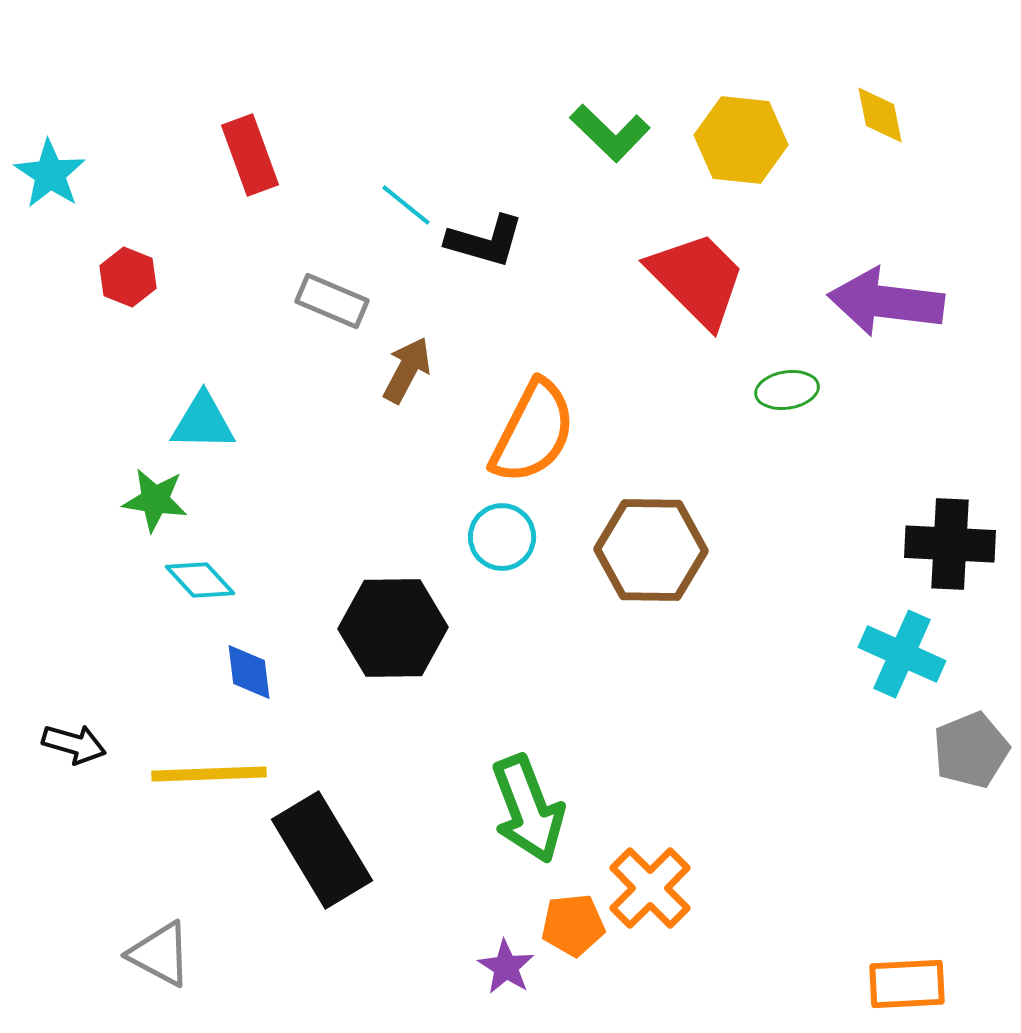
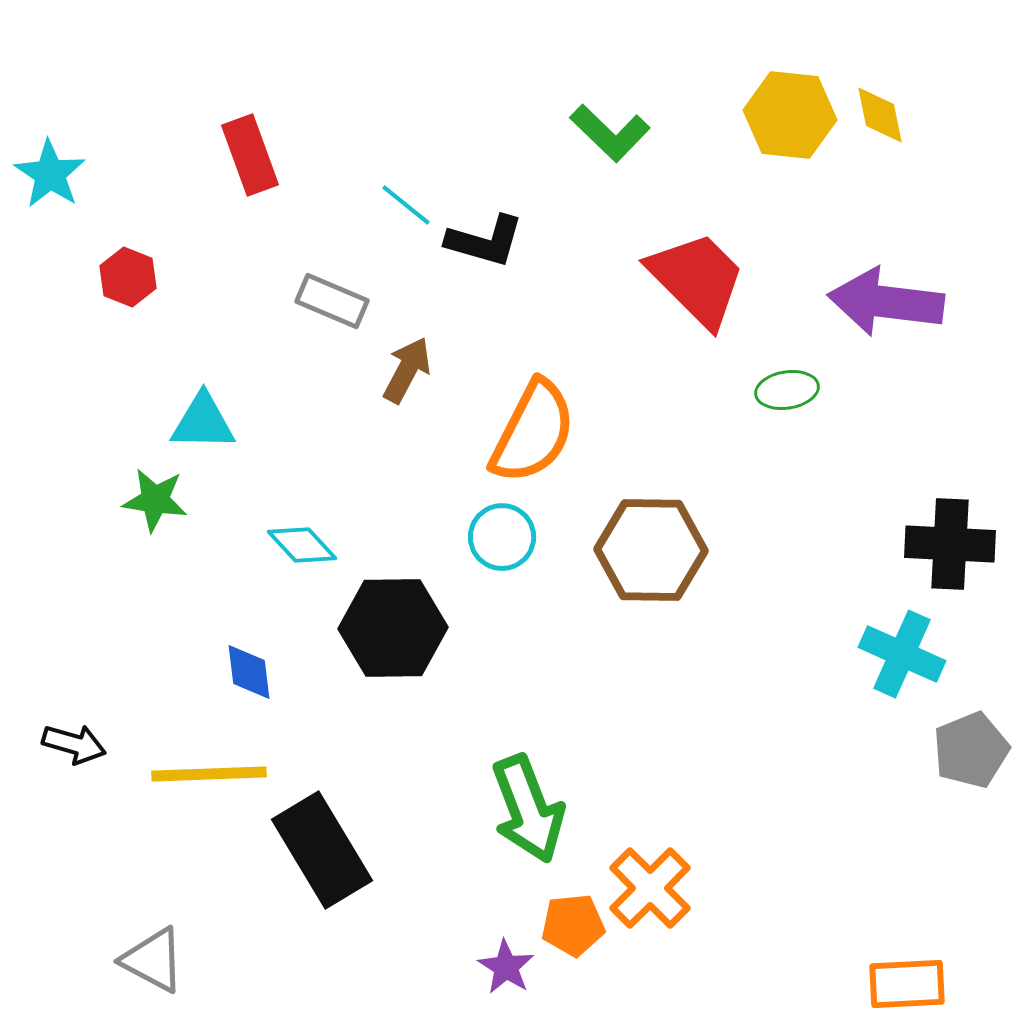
yellow hexagon: moved 49 px right, 25 px up
cyan diamond: moved 102 px right, 35 px up
gray triangle: moved 7 px left, 6 px down
